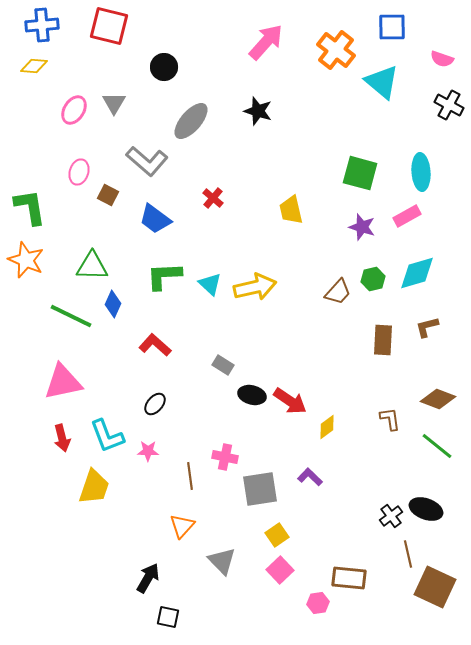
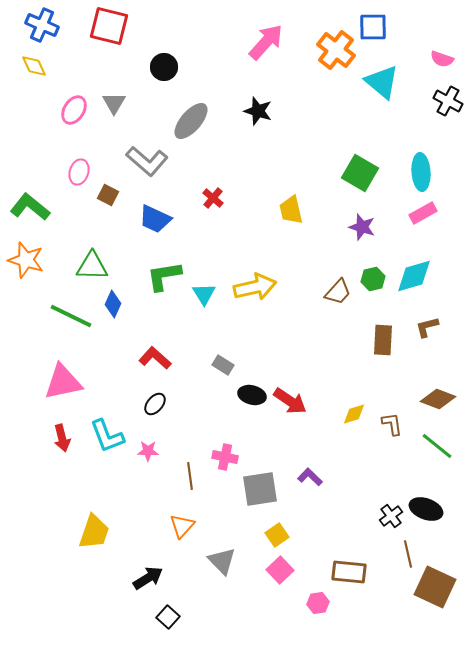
blue cross at (42, 25): rotated 28 degrees clockwise
blue square at (392, 27): moved 19 px left
yellow diamond at (34, 66): rotated 60 degrees clockwise
black cross at (449, 105): moved 1 px left, 4 px up
green square at (360, 173): rotated 15 degrees clockwise
green L-shape at (30, 207): rotated 42 degrees counterclockwise
pink rectangle at (407, 216): moved 16 px right, 3 px up
blue trapezoid at (155, 219): rotated 12 degrees counterclockwise
orange star at (26, 260): rotated 6 degrees counterclockwise
cyan diamond at (417, 273): moved 3 px left, 3 px down
green L-shape at (164, 276): rotated 6 degrees counterclockwise
cyan triangle at (210, 284): moved 6 px left, 10 px down; rotated 15 degrees clockwise
red L-shape at (155, 345): moved 13 px down
brown L-shape at (390, 419): moved 2 px right, 5 px down
yellow diamond at (327, 427): moved 27 px right, 13 px up; rotated 20 degrees clockwise
yellow trapezoid at (94, 487): moved 45 px down
black arrow at (148, 578): rotated 28 degrees clockwise
brown rectangle at (349, 578): moved 6 px up
black square at (168, 617): rotated 30 degrees clockwise
